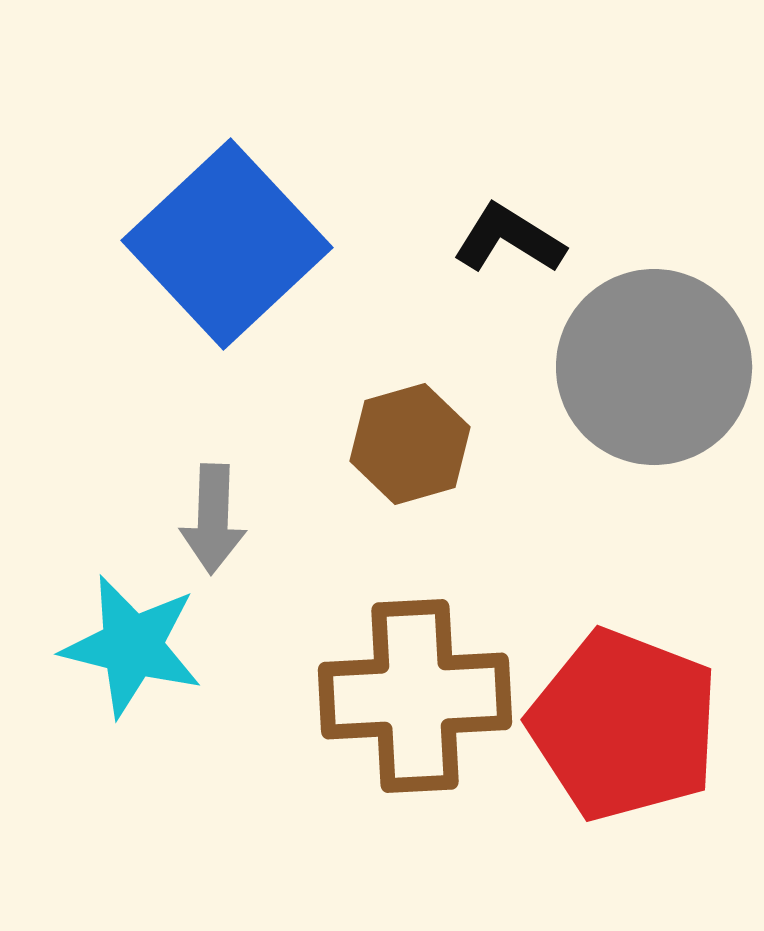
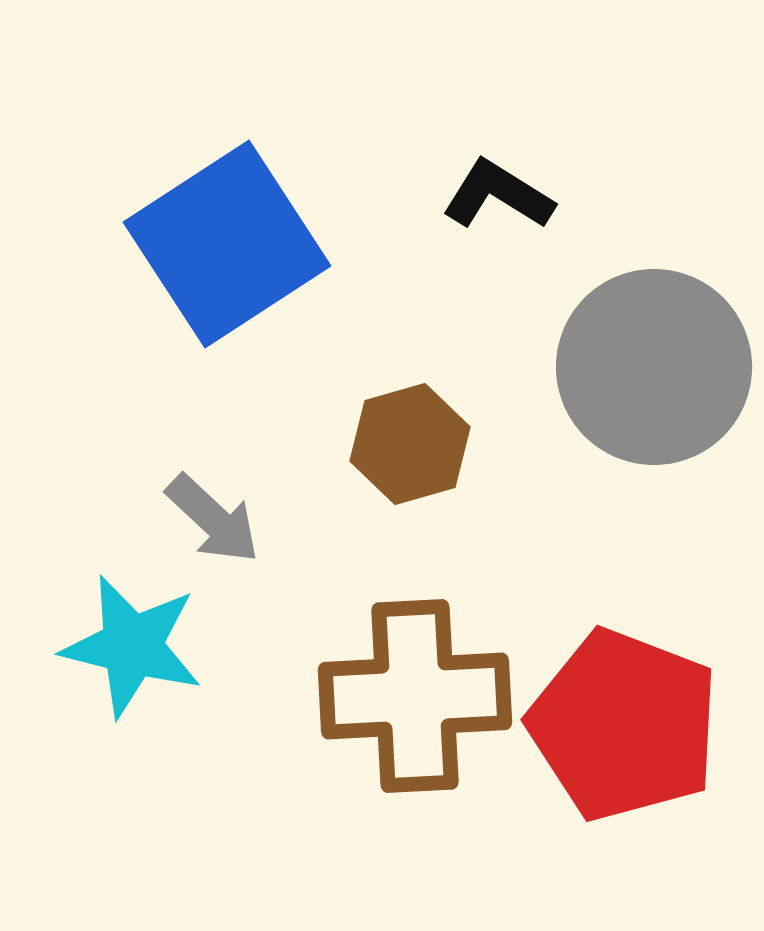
black L-shape: moved 11 px left, 44 px up
blue square: rotated 10 degrees clockwise
gray arrow: rotated 49 degrees counterclockwise
